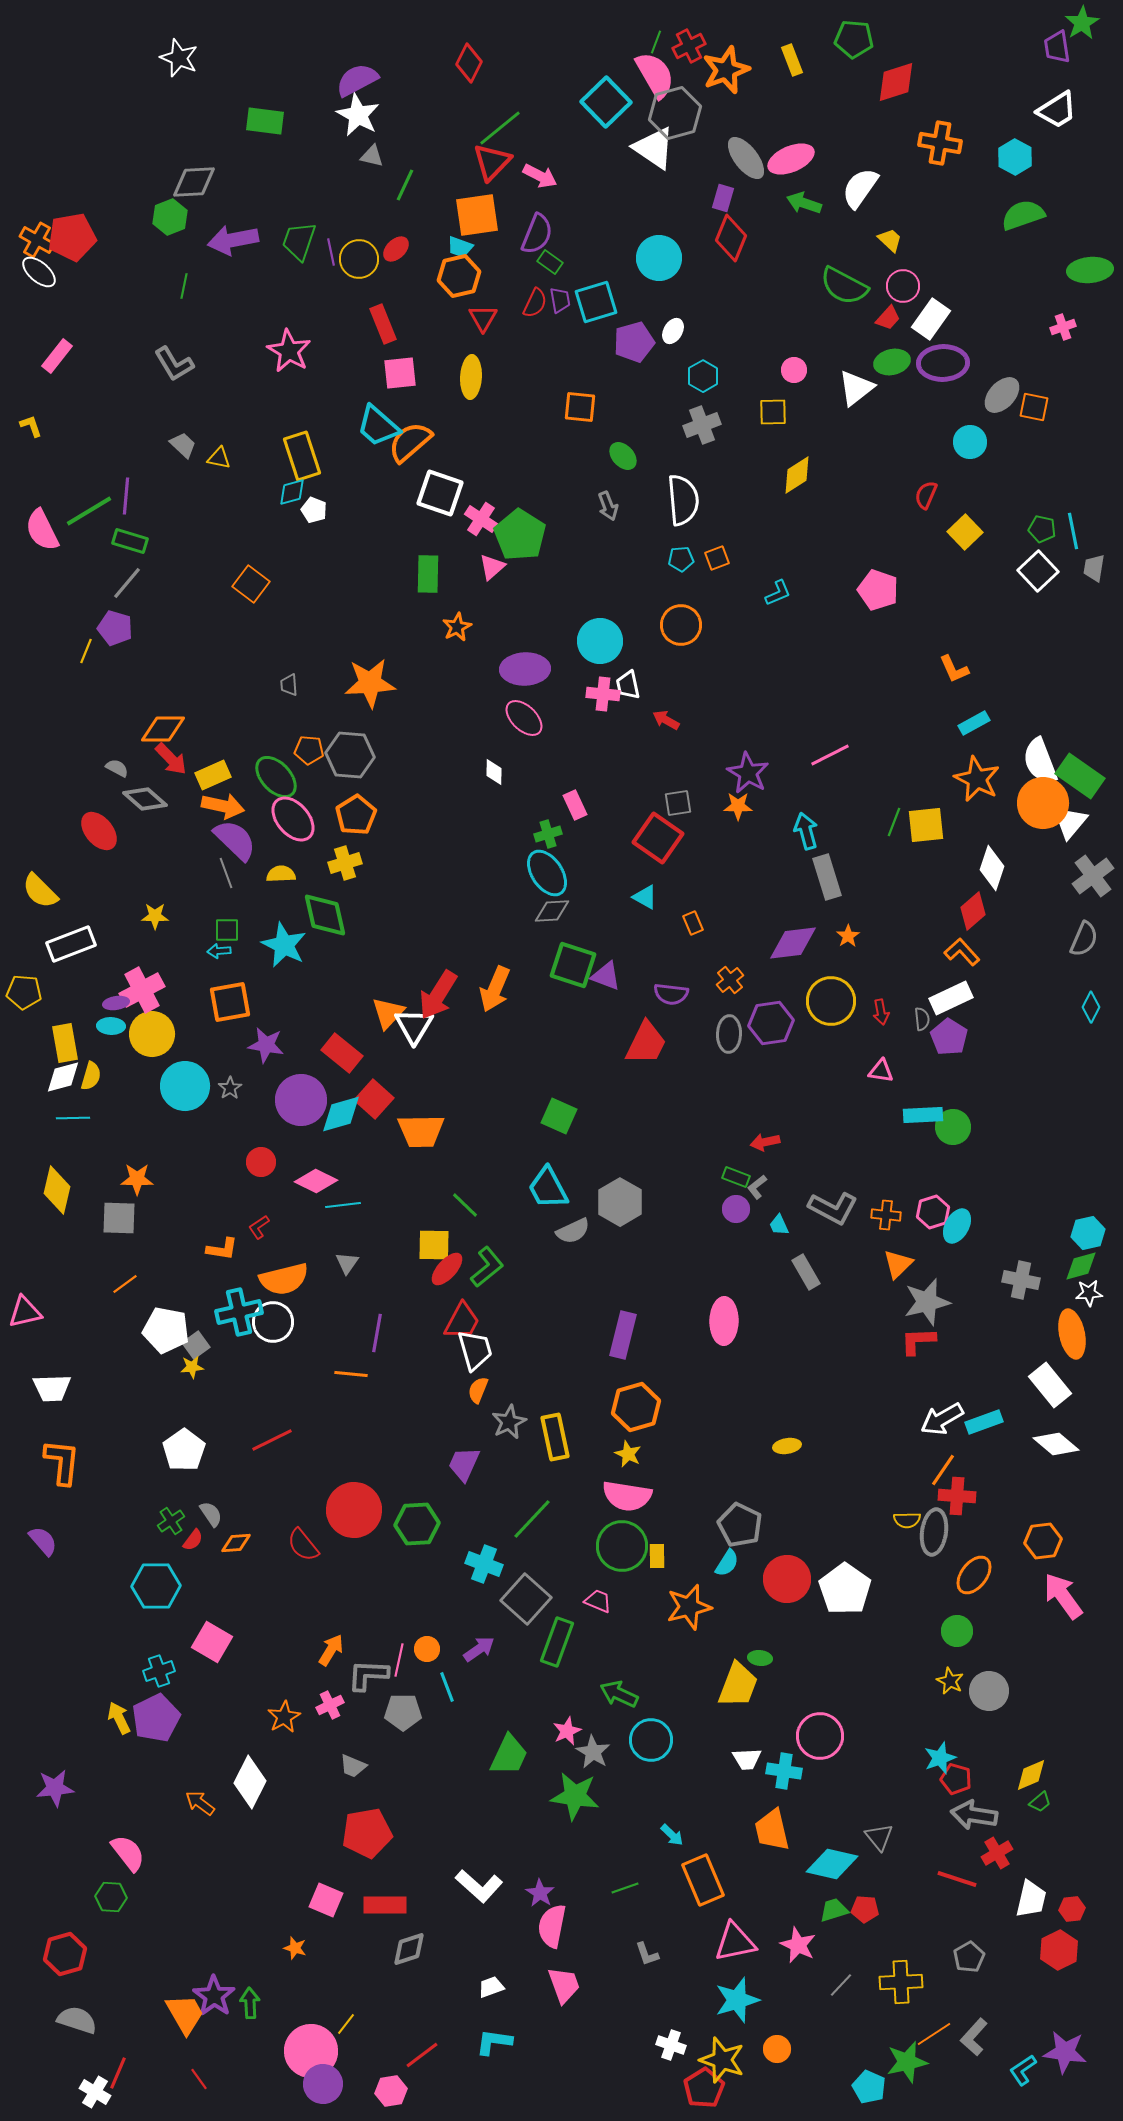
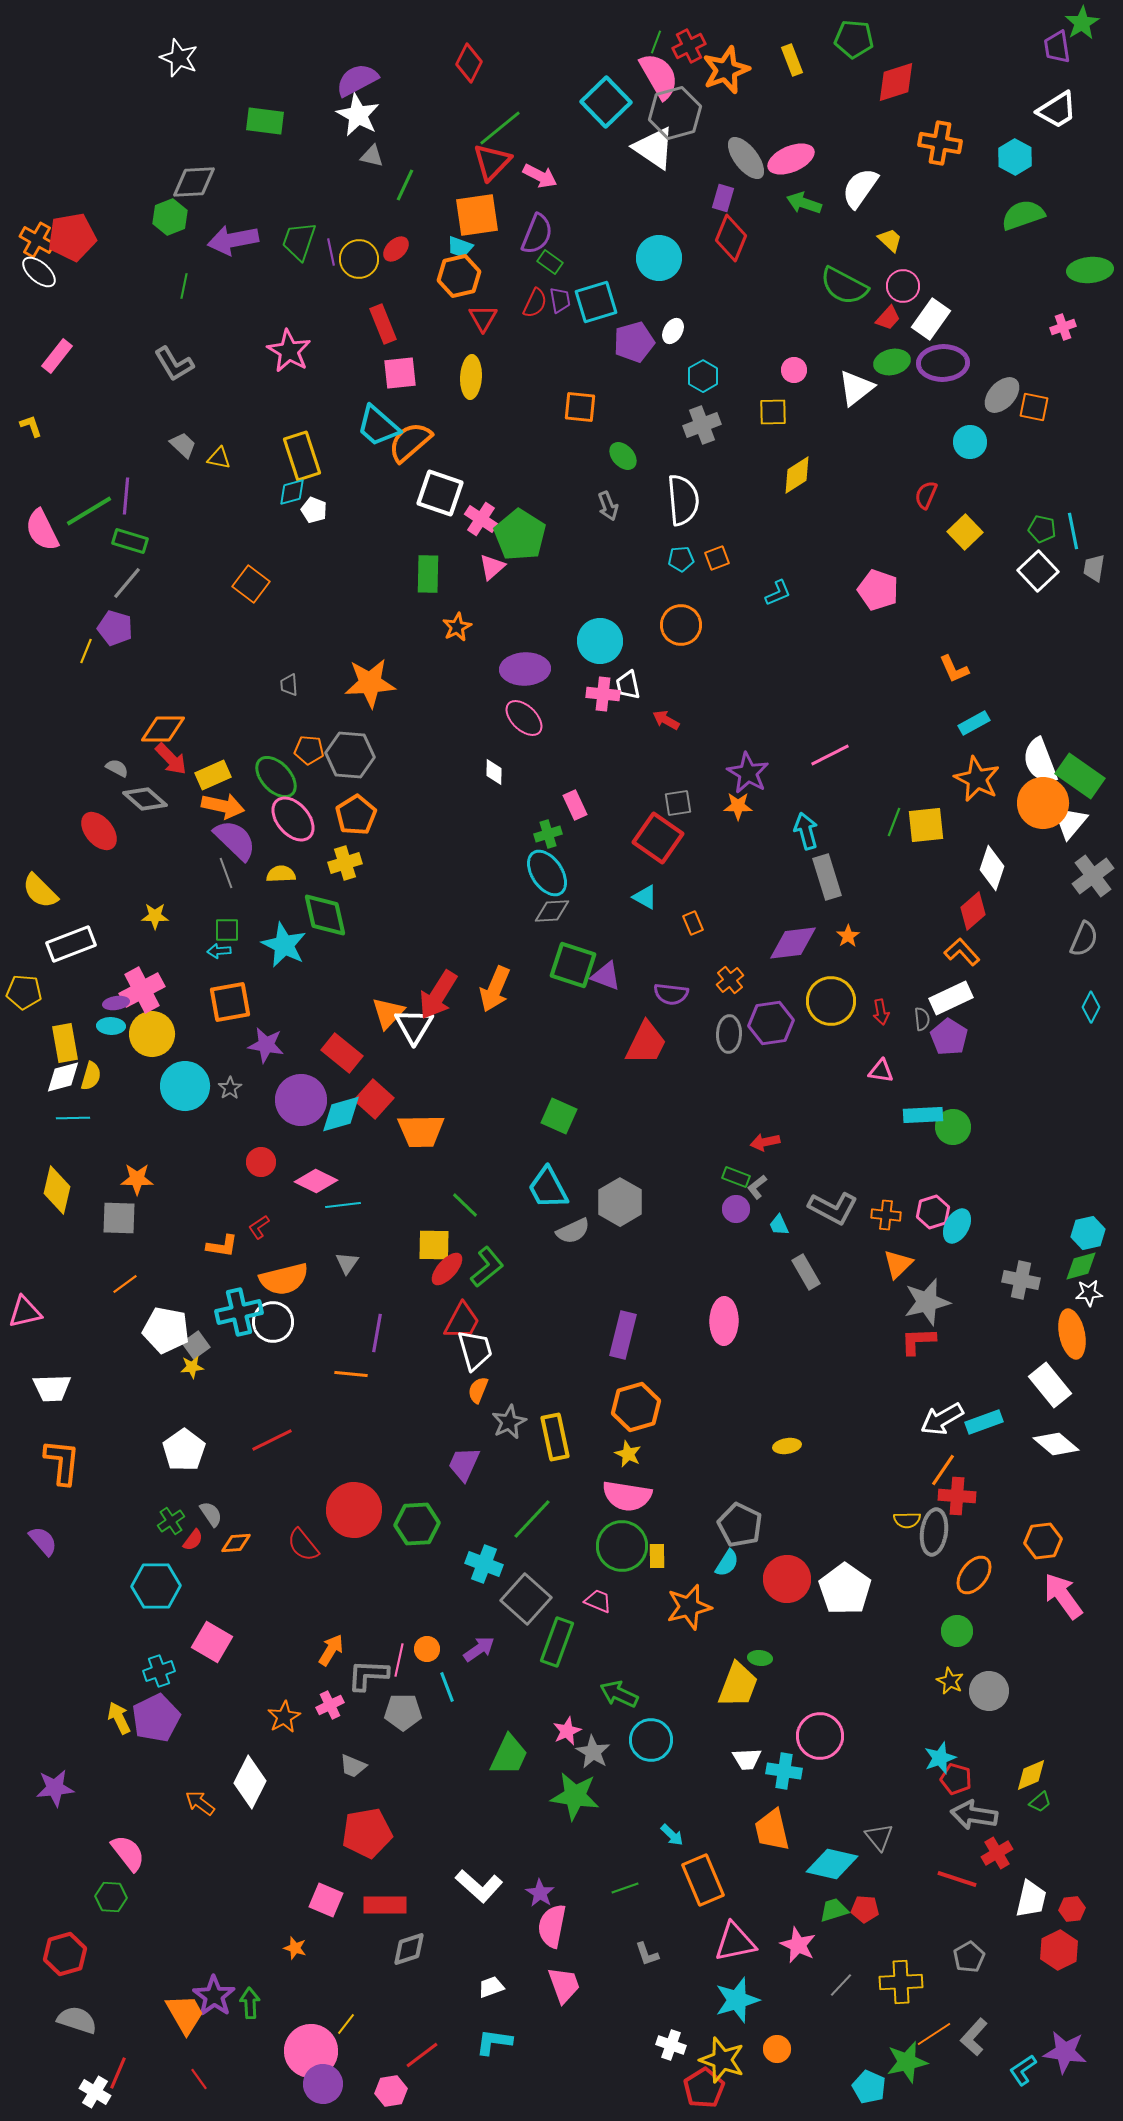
pink semicircle at (655, 75): moved 4 px right, 1 px down
orange L-shape at (222, 1249): moved 3 px up
